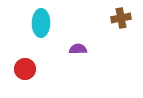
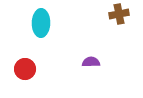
brown cross: moved 2 px left, 4 px up
purple semicircle: moved 13 px right, 13 px down
